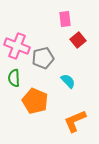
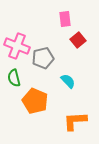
green semicircle: rotated 12 degrees counterclockwise
orange L-shape: rotated 20 degrees clockwise
